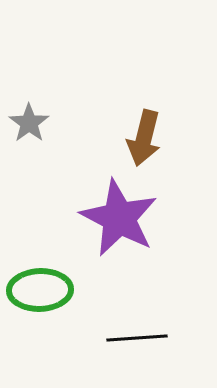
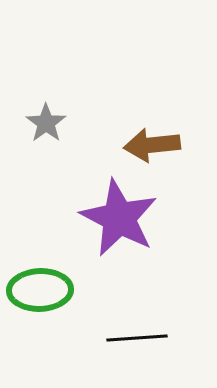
gray star: moved 17 px right
brown arrow: moved 8 px right, 7 px down; rotated 70 degrees clockwise
